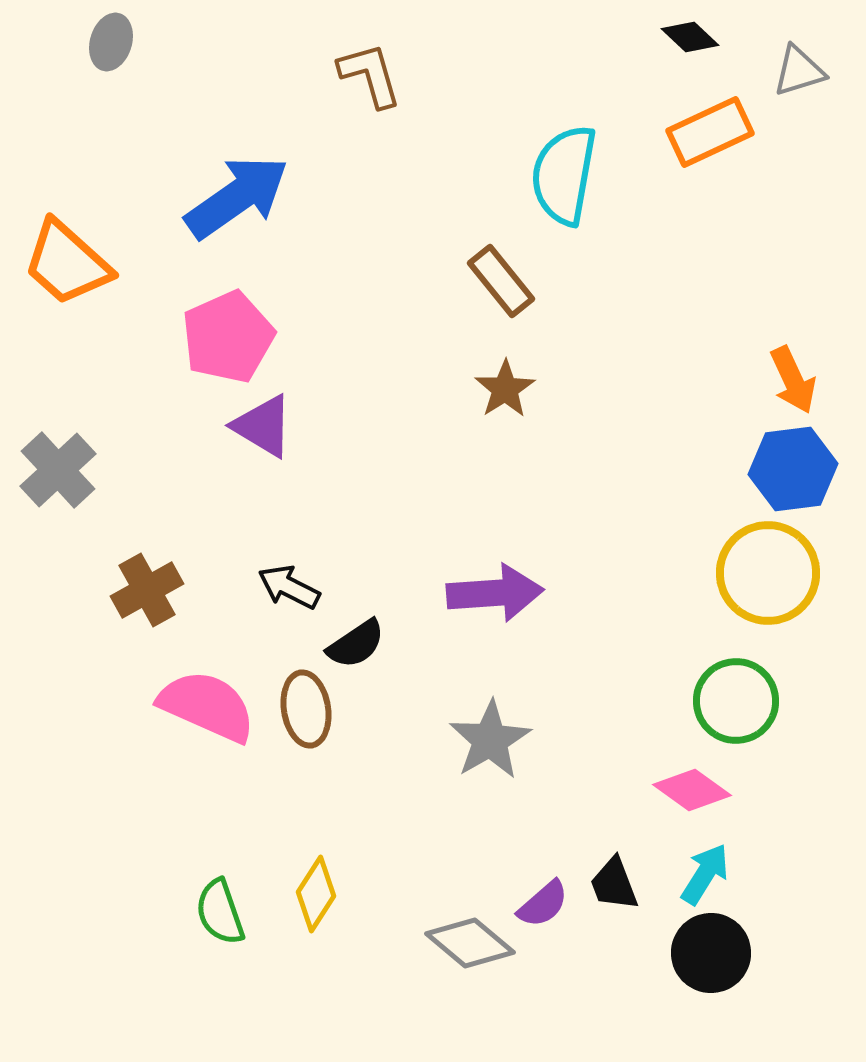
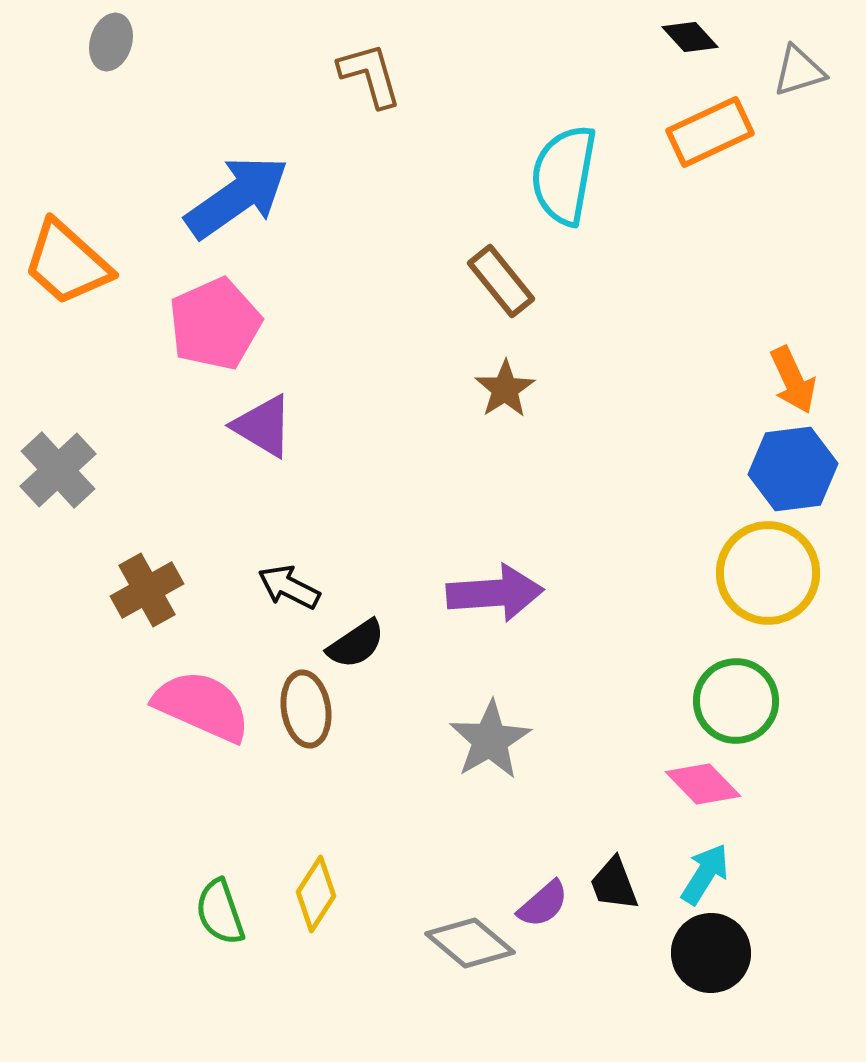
black diamond: rotated 4 degrees clockwise
pink pentagon: moved 13 px left, 13 px up
pink semicircle: moved 5 px left
pink diamond: moved 11 px right, 6 px up; rotated 10 degrees clockwise
